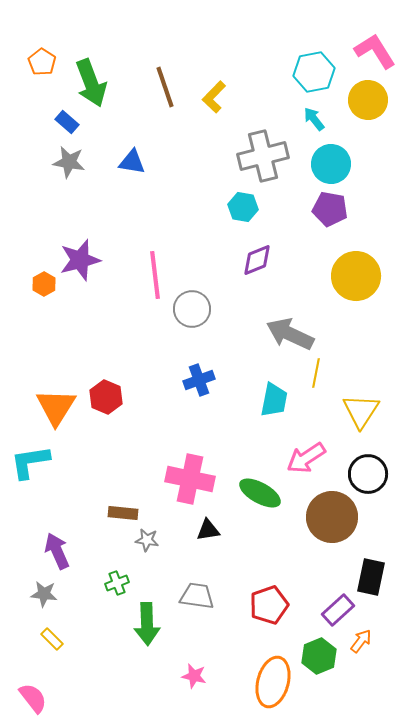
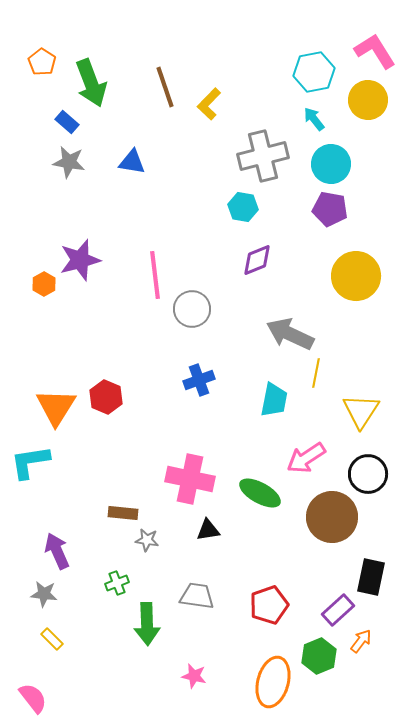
yellow L-shape at (214, 97): moved 5 px left, 7 px down
